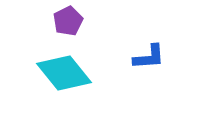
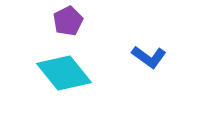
blue L-shape: rotated 40 degrees clockwise
